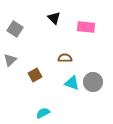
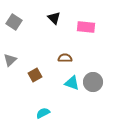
gray square: moved 1 px left, 7 px up
